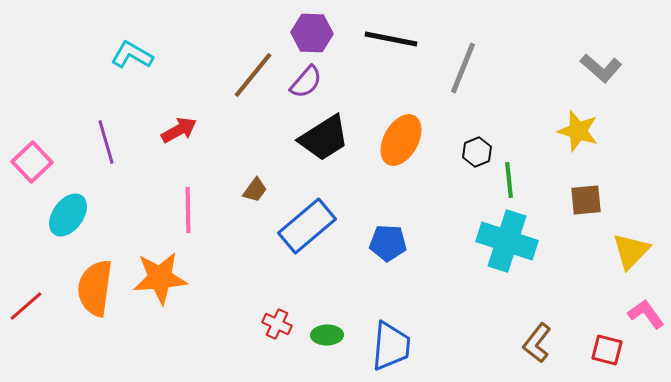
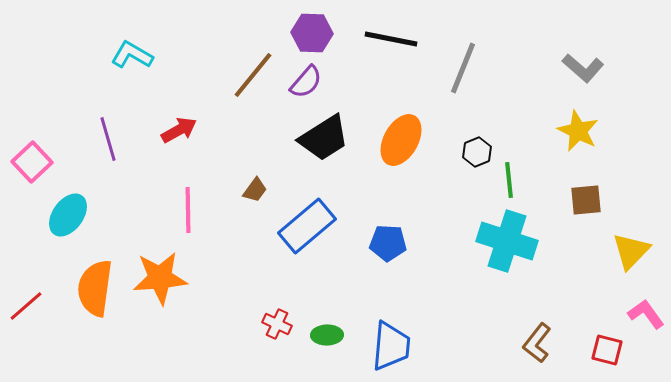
gray L-shape: moved 18 px left
yellow star: rotated 9 degrees clockwise
purple line: moved 2 px right, 3 px up
